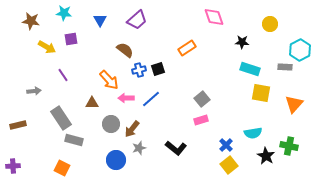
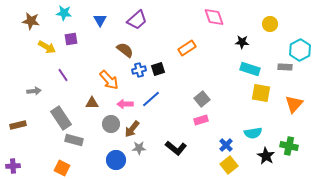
pink arrow at (126, 98): moved 1 px left, 6 px down
gray star at (139, 148): rotated 16 degrees clockwise
